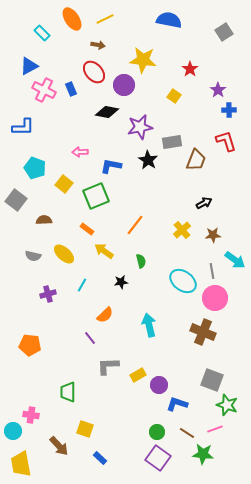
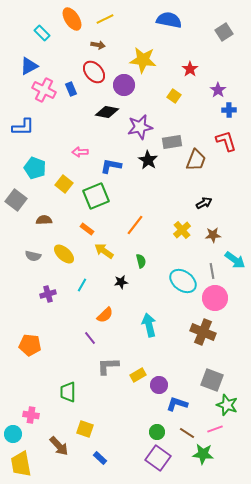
cyan circle at (13, 431): moved 3 px down
